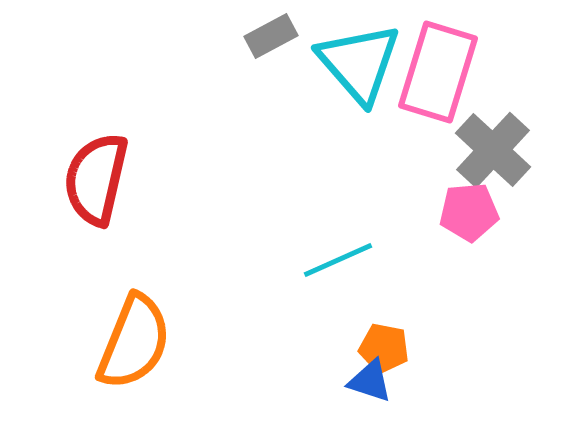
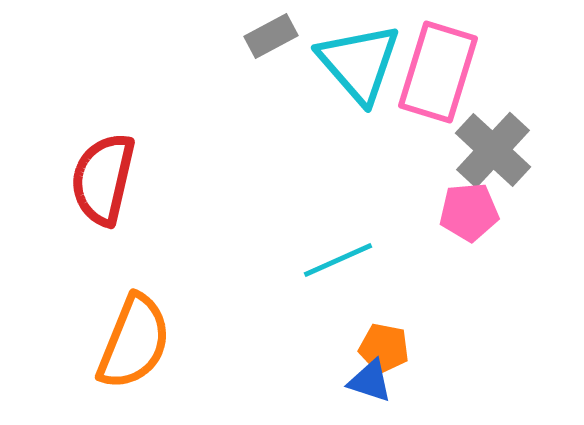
red semicircle: moved 7 px right
